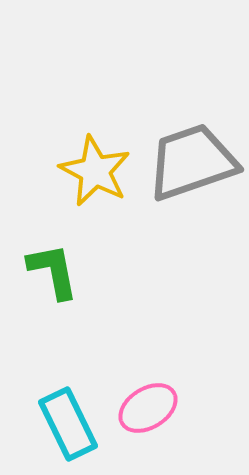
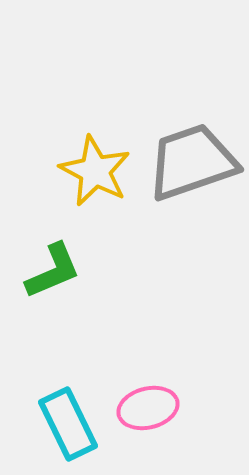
green L-shape: rotated 78 degrees clockwise
pink ellipse: rotated 18 degrees clockwise
